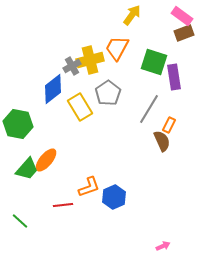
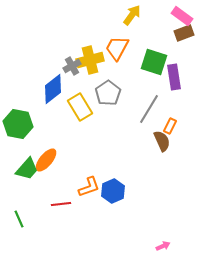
orange rectangle: moved 1 px right, 1 px down
blue hexagon: moved 1 px left, 6 px up
red line: moved 2 px left, 1 px up
green line: moved 1 px left, 2 px up; rotated 24 degrees clockwise
